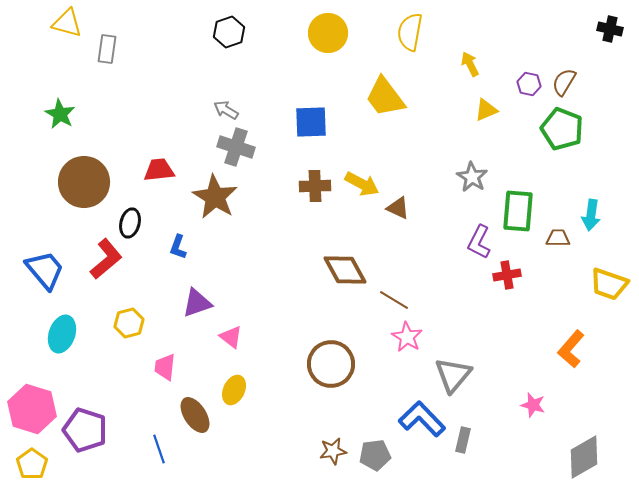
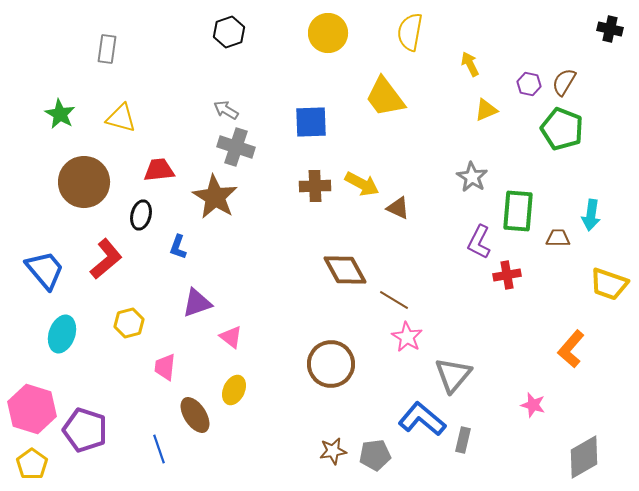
yellow triangle at (67, 23): moved 54 px right, 95 px down
black ellipse at (130, 223): moved 11 px right, 8 px up
blue L-shape at (422, 419): rotated 6 degrees counterclockwise
